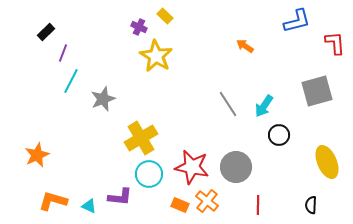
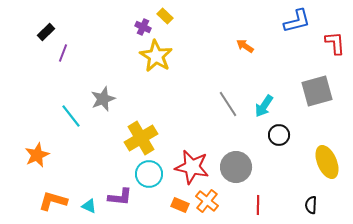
purple cross: moved 4 px right
cyan line: moved 35 px down; rotated 65 degrees counterclockwise
